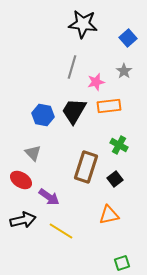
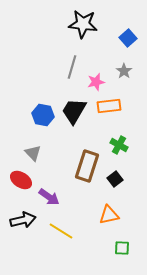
brown rectangle: moved 1 px right, 1 px up
green square: moved 15 px up; rotated 21 degrees clockwise
